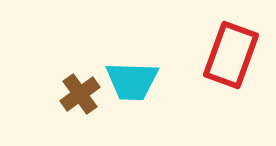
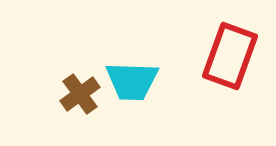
red rectangle: moved 1 px left, 1 px down
